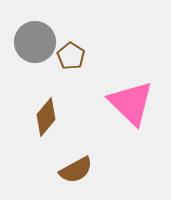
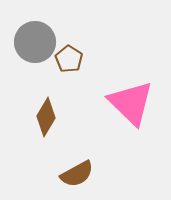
brown pentagon: moved 2 px left, 3 px down
brown diamond: rotated 9 degrees counterclockwise
brown semicircle: moved 1 px right, 4 px down
